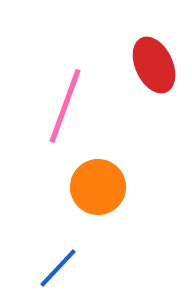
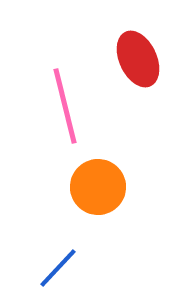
red ellipse: moved 16 px left, 6 px up
pink line: rotated 34 degrees counterclockwise
